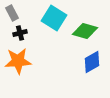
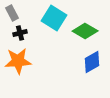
green diamond: rotated 15 degrees clockwise
